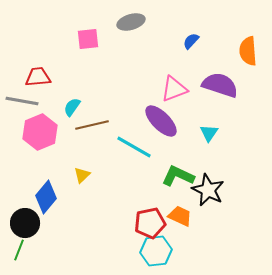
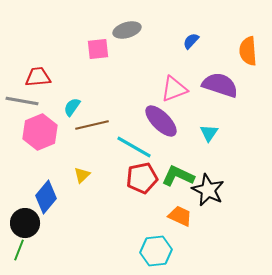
gray ellipse: moved 4 px left, 8 px down
pink square: moved 10 px right, 10 px down
red pentagon: moved 8 px left, 45 px up
